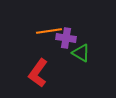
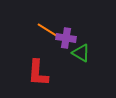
orange line: rotated 40 degrees clockwise
red L-shape: rotated 32 degrees counterclockwise
